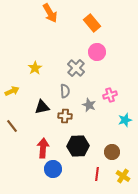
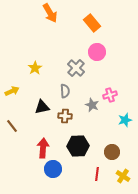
gray star: moved 3 px right
